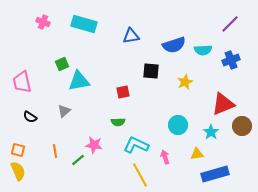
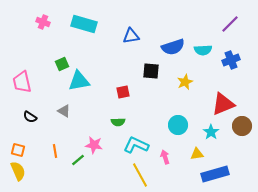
blue semicircle: moved 1 px left, 2 px down
gray triangle: rotated 48 degrees counterclockwise
